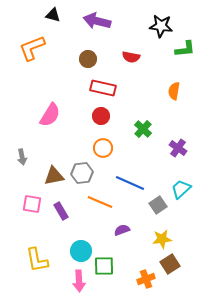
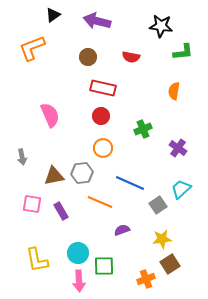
black triangle: rotated 49 degrees counterclockwise
green L-shape: moved 2 px left, 3 px down
brown circle: moved 2 px up
pink semicircle: rotated 55 degrees counterclockwise
green cross: rotated 24 degrees clockwise
cyan circle: moved 3 px left, 2 px down
